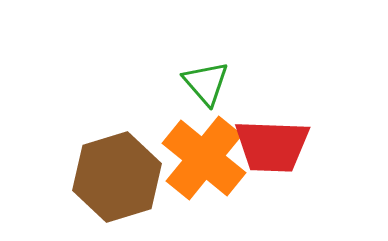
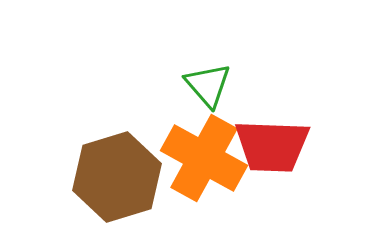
green triangle: moved 2 px right, 2 px down
orange cross: rotated 10 degrees counterclockwise
